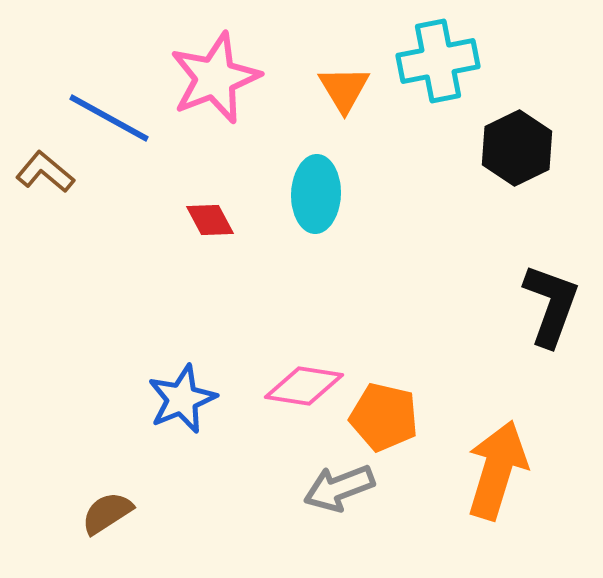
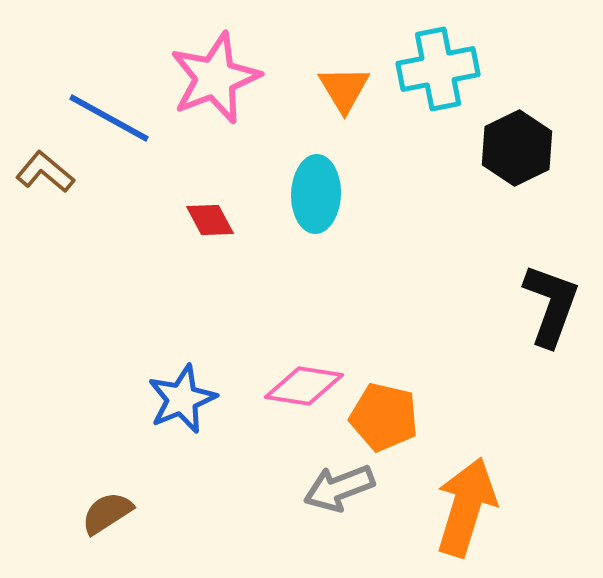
cyan cross: moved 8 px down
orange arrow: moved 31 px left, 37 px down
